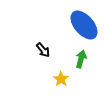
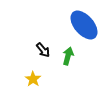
green arrow: moved 13 px left, 3 px up
yellow star: moved 28 px left
